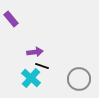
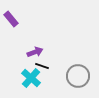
purple arrow: rotated 14 degrees counterclockwise
gray circle: moved 1 px left, 3 px up
